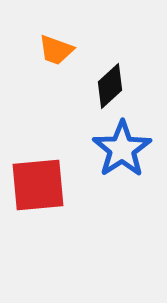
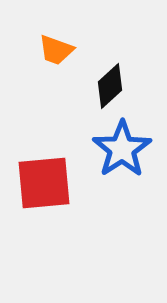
red square: moved 6 px right, 2 px up
